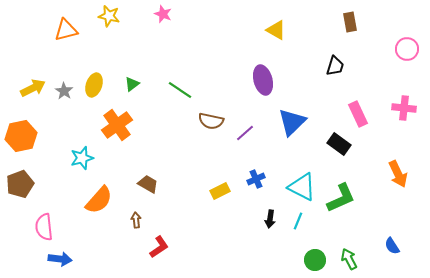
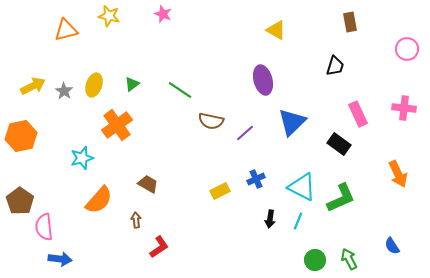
yellow arrow: moved 2 px up
brown pentagon: moved 17 px down; rotated 16 degrees counterclockwise
